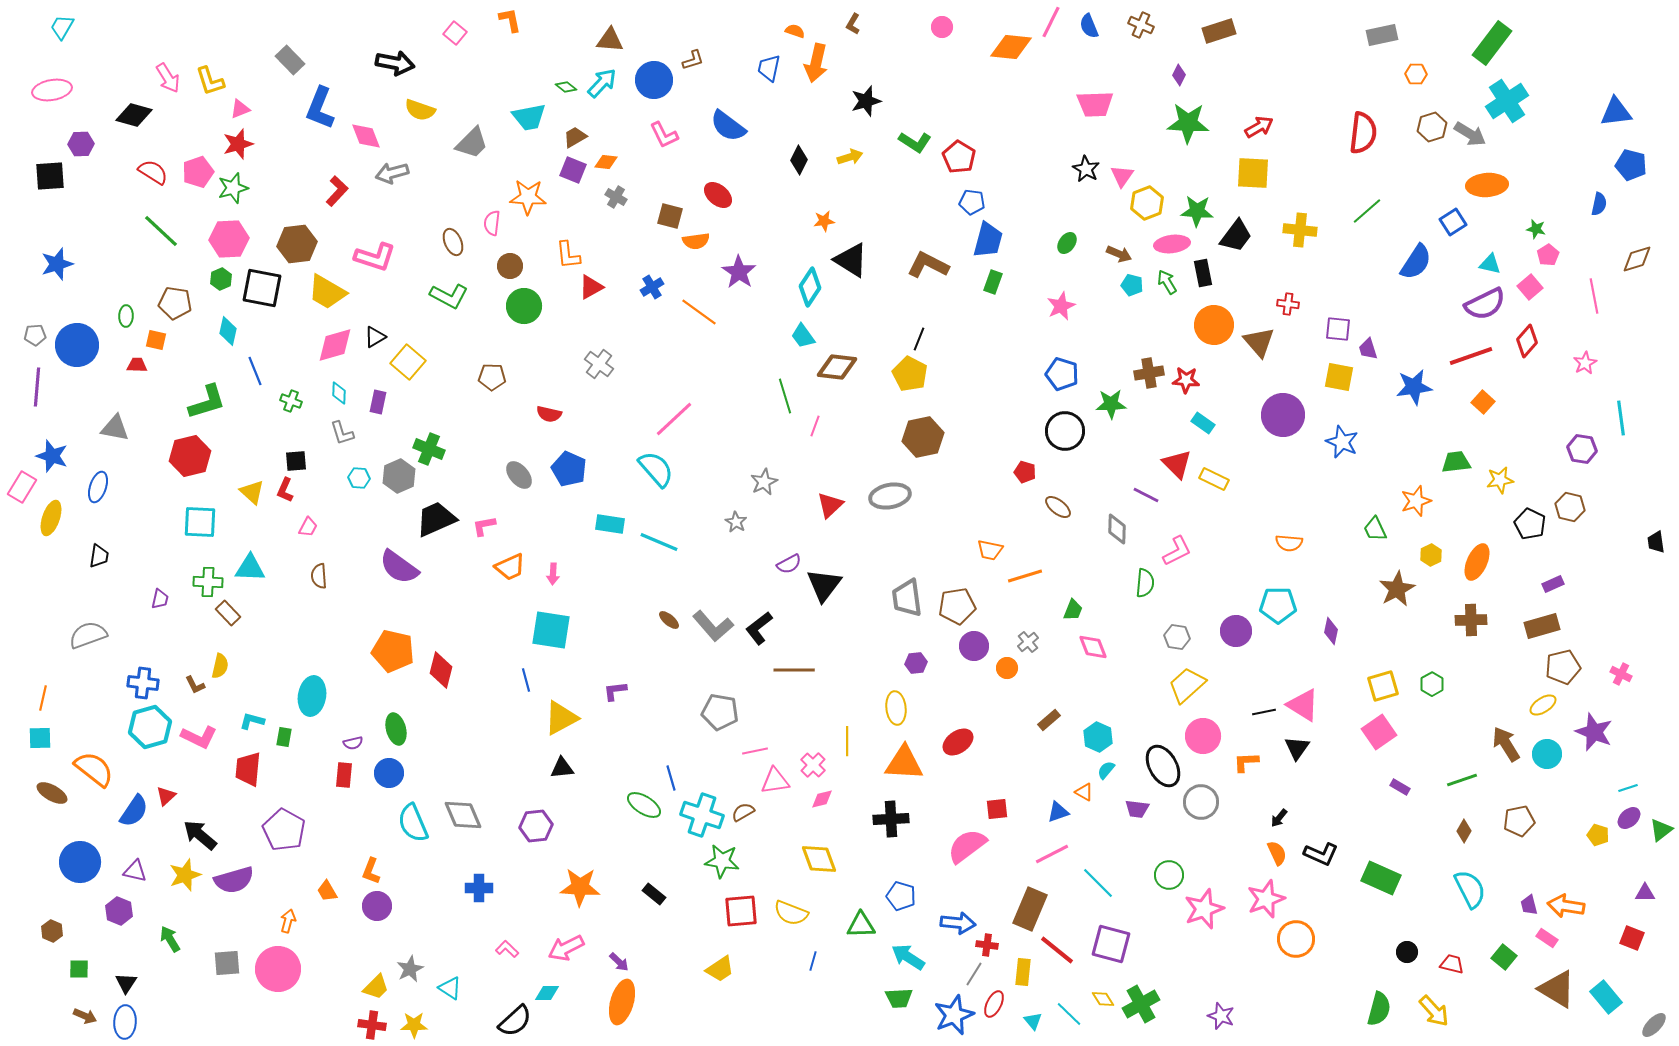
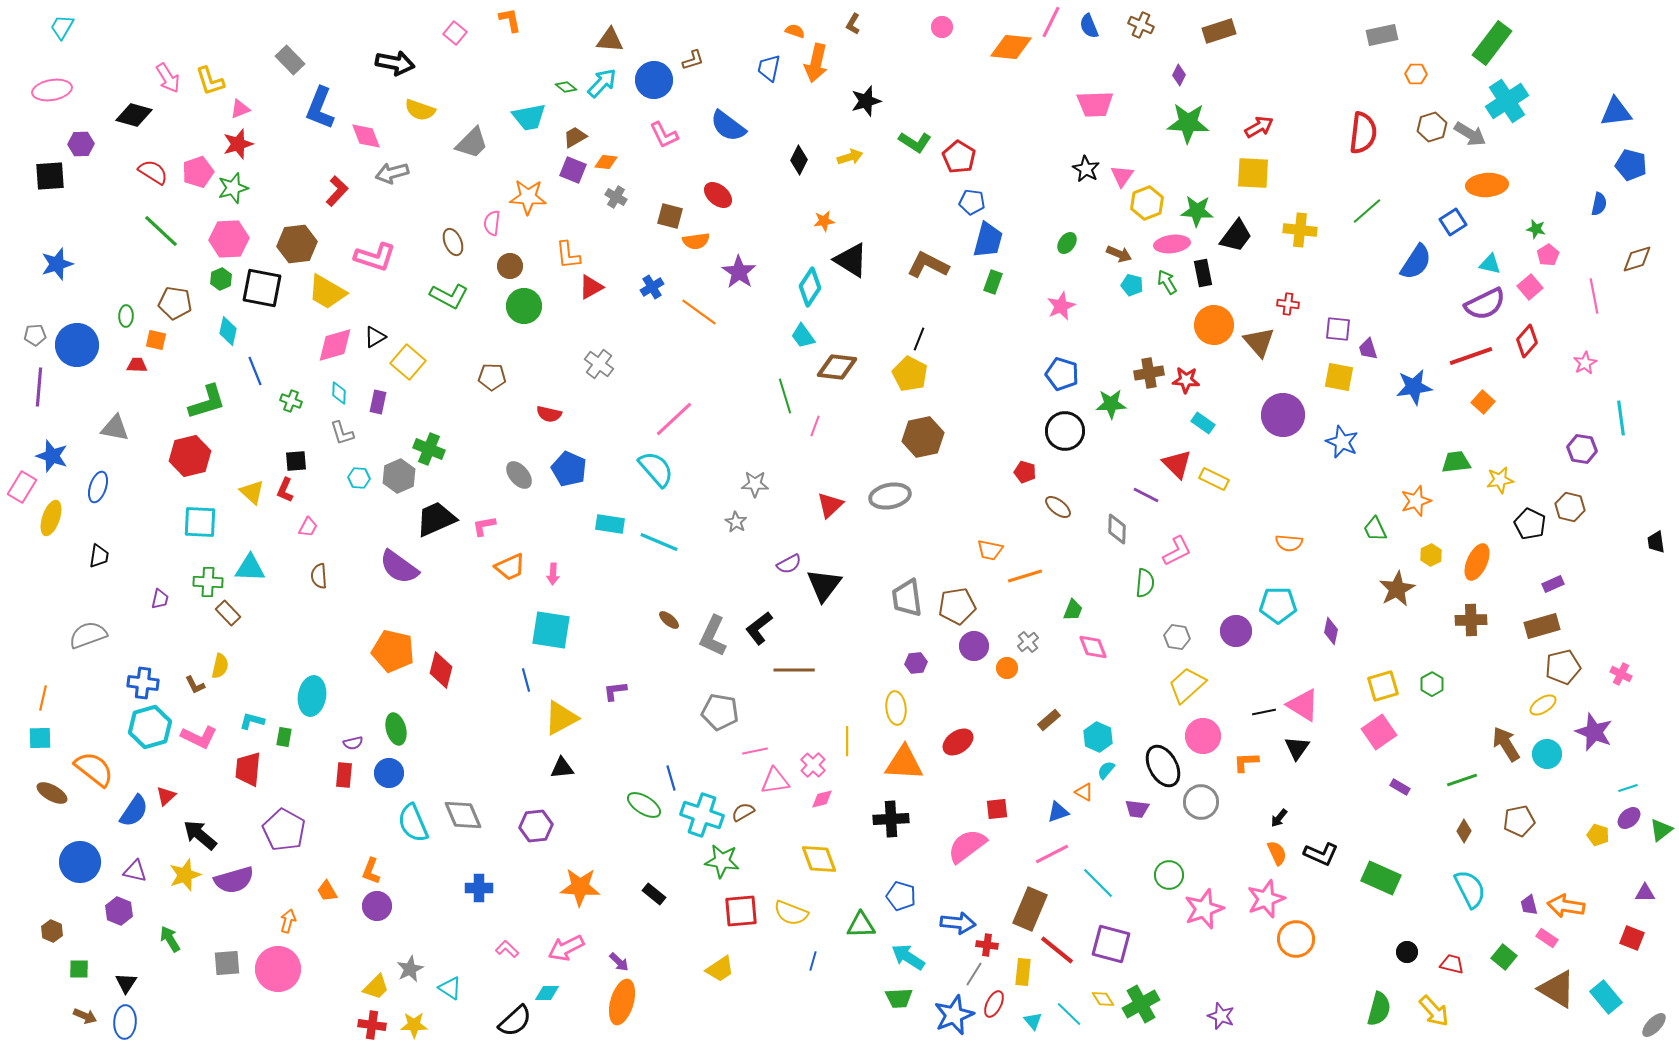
purple line at (37, 387): moved 2 px right
gray star at (764, 482): moved 9 px left, 2 px down; rotated 28 degrees clockwise
gray L-shape at (713, 626): moved 10 px down; rotated 66 degrees clockwise
